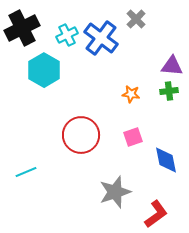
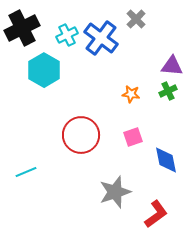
green cross: moved 1 px left; rotated 18 degrees counterclockwise
